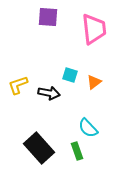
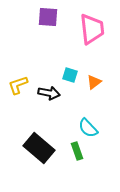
pink trapezoid: moved 2 px left
black rectangle: rotated 8 degrees counterclockwise
